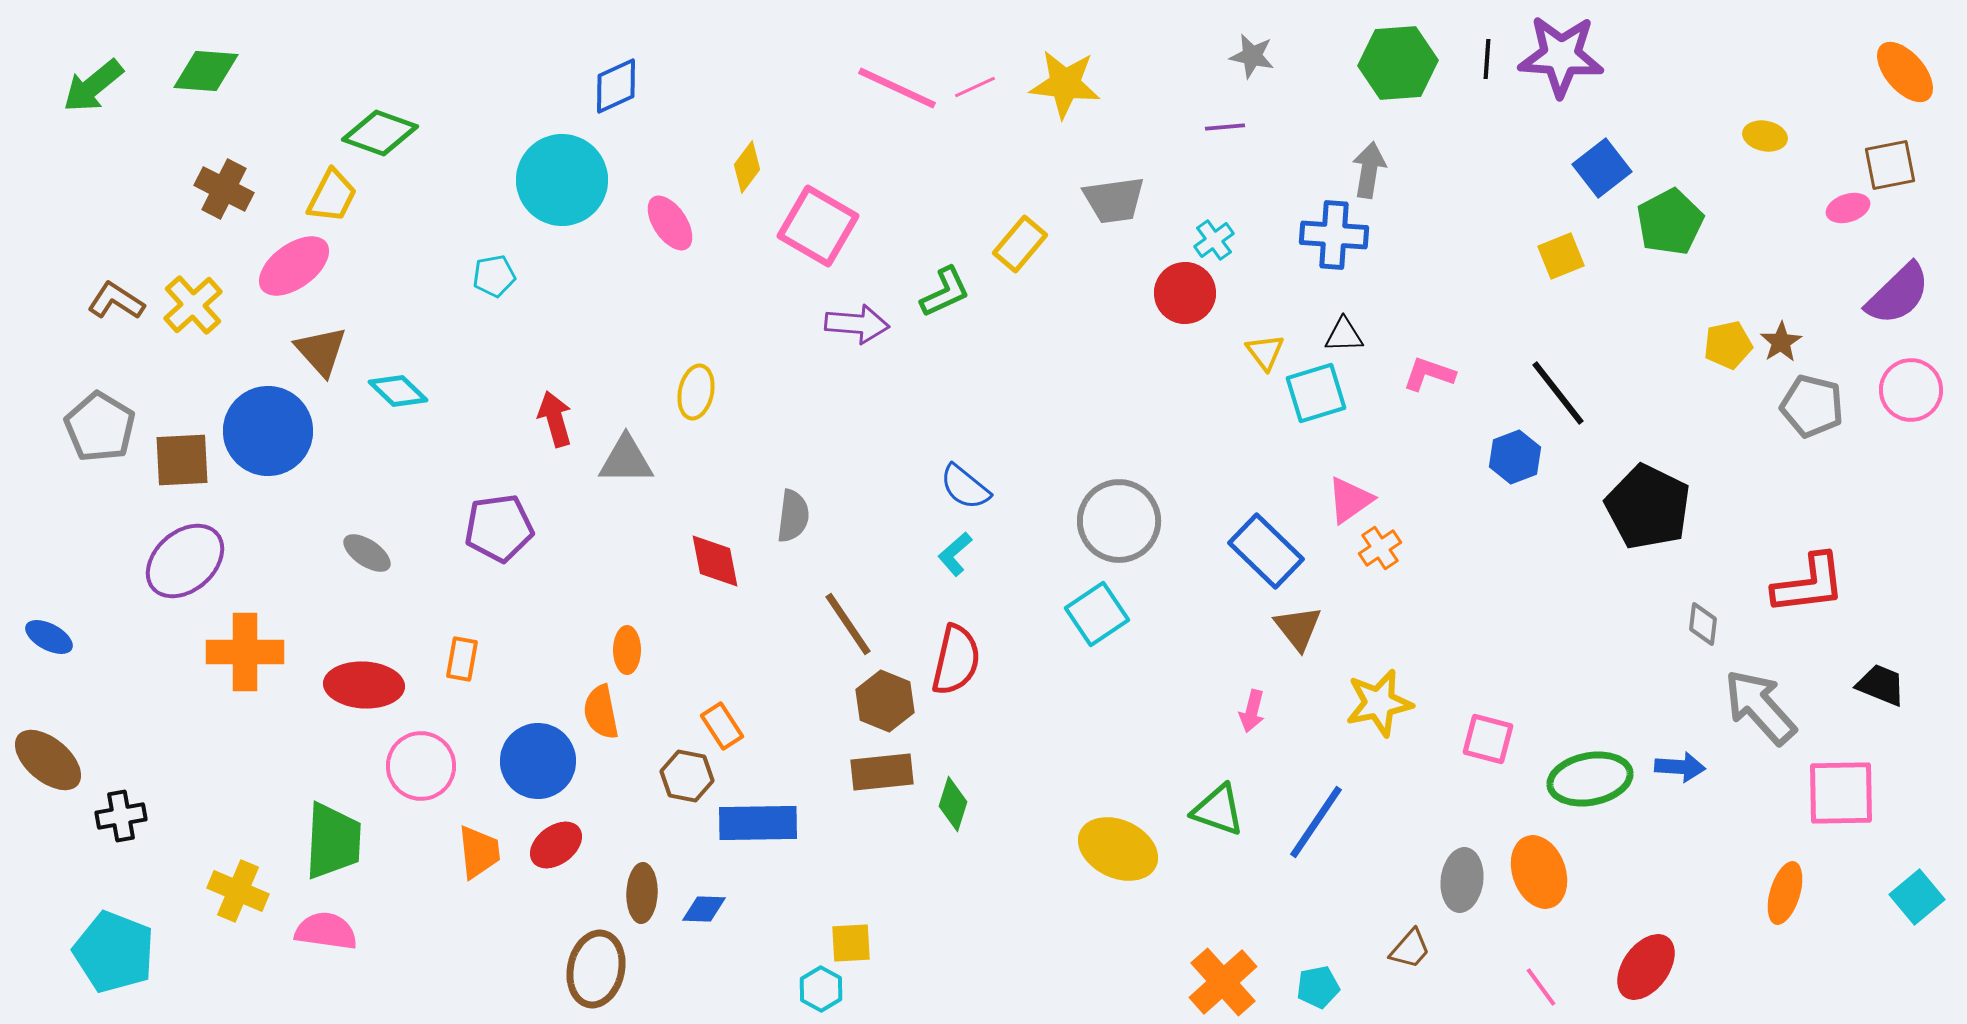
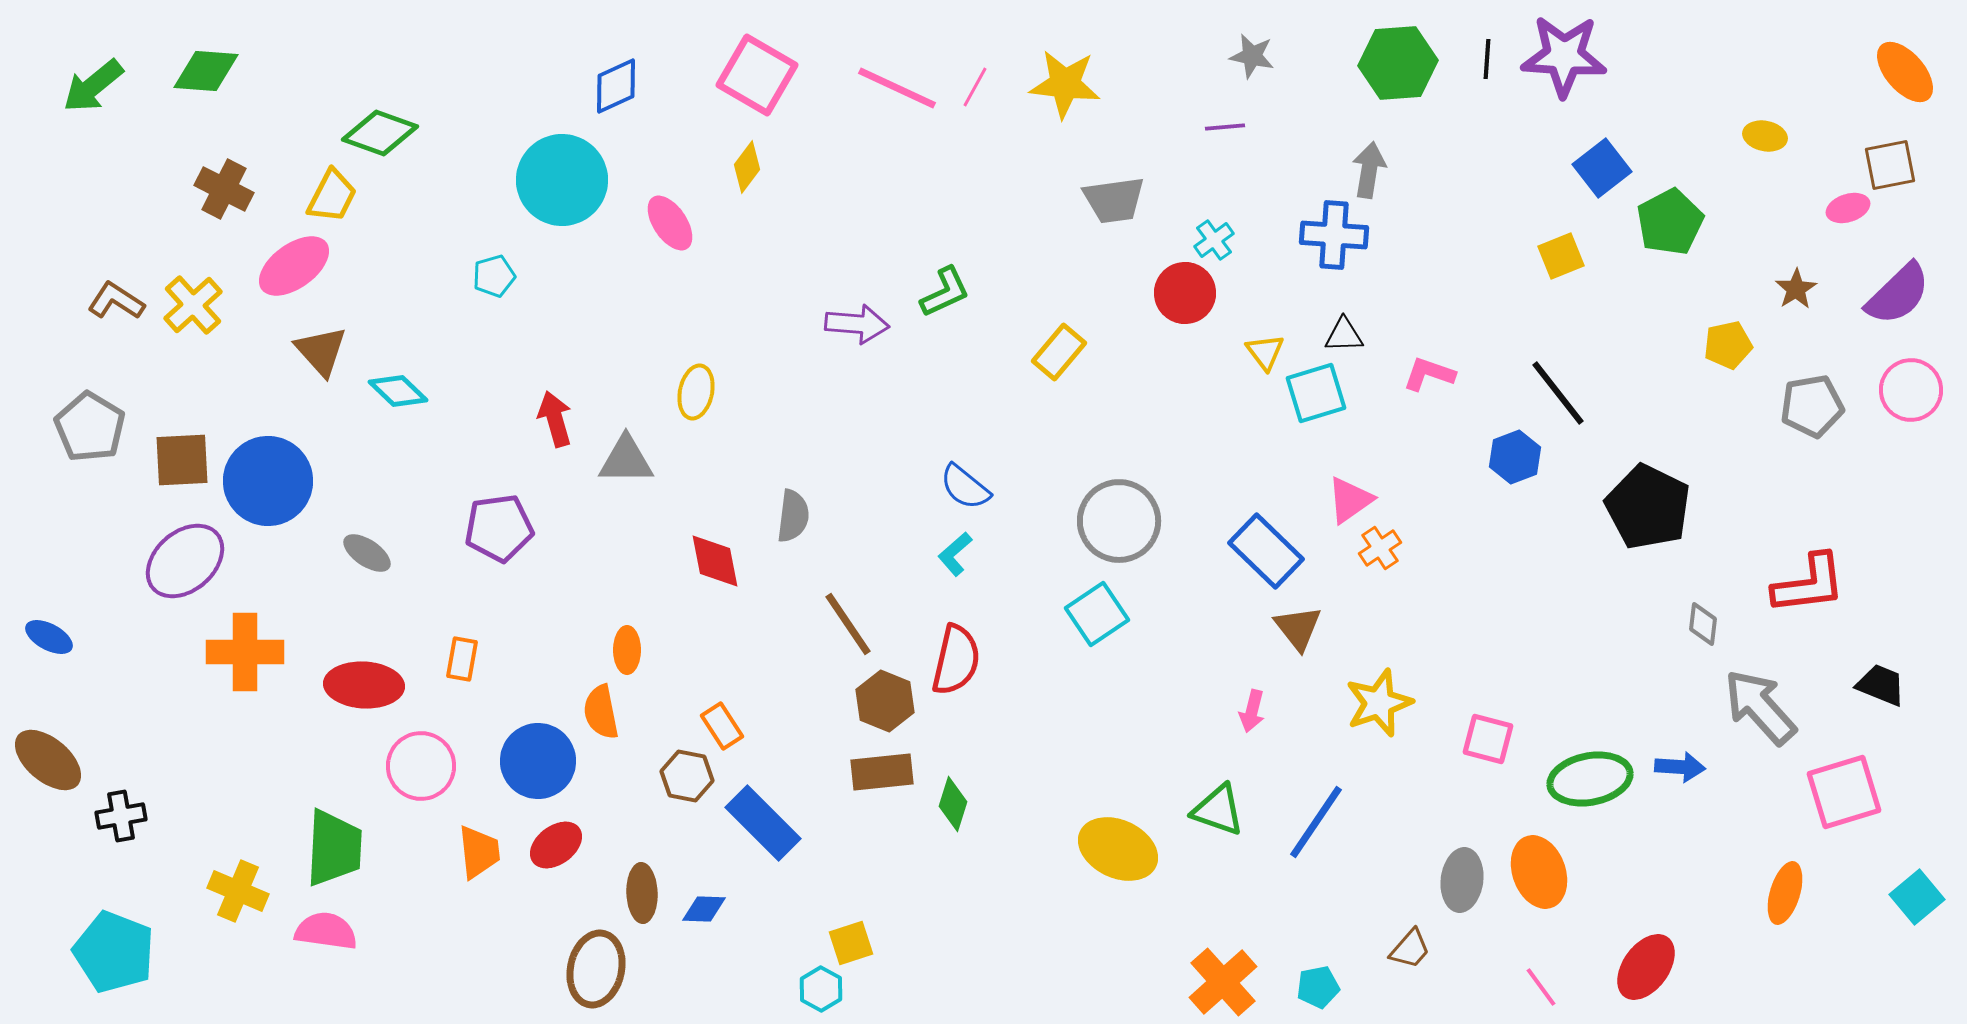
purple star at (1561, 56): moved 3 px right
pink line at (975, 87): rotated 36 degrees counterclockwise
pink square at (818, 226): moved 61 px left, 151 px up
yellow rectangle at (1020, 244): moved 39 px right, 108 px down
cyan pentagon at (494, 276): rotated 6 degrees counterclockwise
brown star at (1781, 342): moved 15 px right, 53 px up
gray pentagon at (1812, 406): rotated 24 degrees counterclockwise
gray pentagon at (100, 427): moved 10 px left
blue circle at (268, 431): moved 50 px down
yellow star at (1379, 703): rotated 8 degrees counterclockwise
pink square at (1841, 793): moved 3 px right, 1 px up; rotated 16 degrees counterclockwise
blue rectangle at (758, 823): moved 5 px right; rotated 46 degrees clockwise
green trapezoid at (333, 841): moved 1 px right, 7 px down
brown ellipse at (642, 893): rotated 4 degrees counterclockwise
yellow square at (851, 943): rotated 15 degrees counterclockwise
